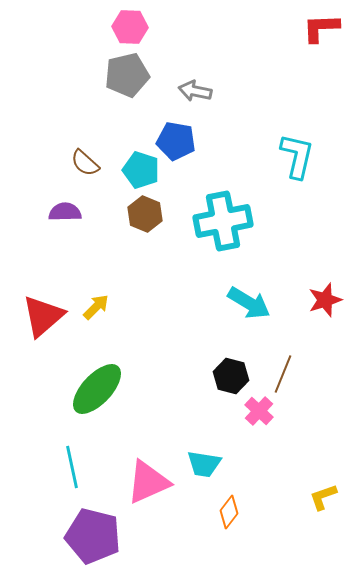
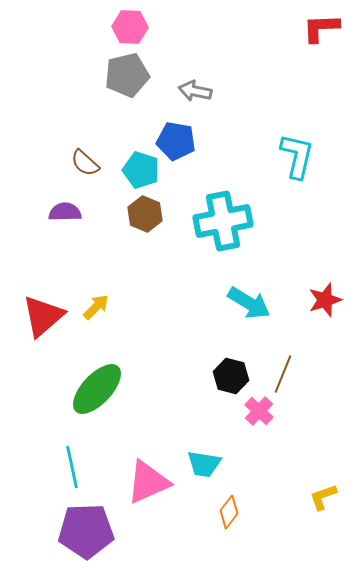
purple pentagon: moved 7 px left, 5 px up; rotated 16 degrees counterclockwise
